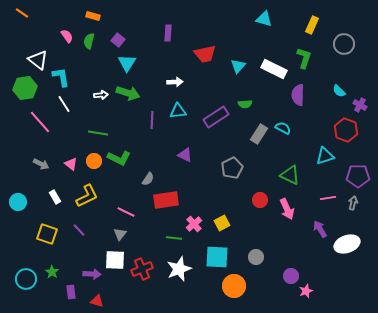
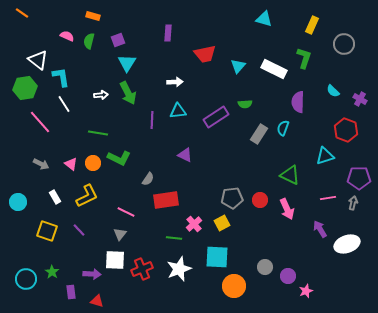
pink semicircle at (67, 36): rotated 32 degrees counterclockwise
purple square at (118, 40): rotated 32 degrees clockwise
cyan semicircle at (339, 91): moved 6 px left
green arrow at (128, 93): rotated 45 degrees clockwise
purple semicircle at (298, 95): moved 7 px down
purple cross at (360, 105): moved 6 px up
cyan semicircle at (283, 128): rotated 98 degrees counterclockwise
orange circle at (94, 161): moved 1 px left, 2 px down
gray pentagon at (232, 168): moved 30 px down; rotated 20 degrees clockwise
purple pentagon at (358, 176): moved 1 px right, 2 px down
yellow square at (47, 234): moved 3 px up
gray circle at (256, 257): moved 9 px right, 10 px down
purple circle at (291, 276): moved 3 px left
